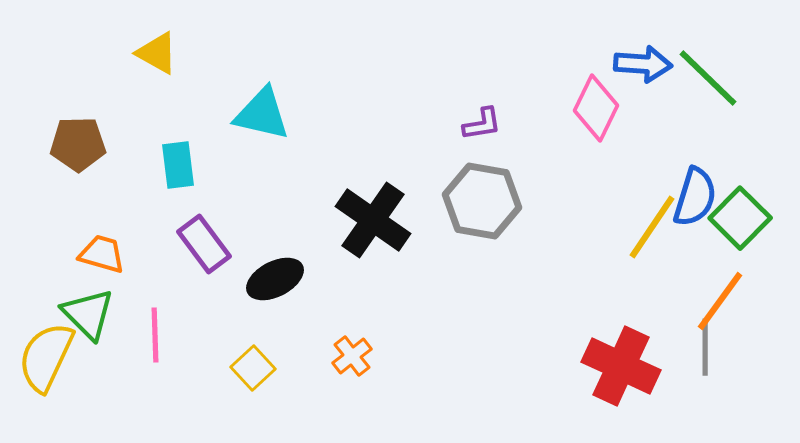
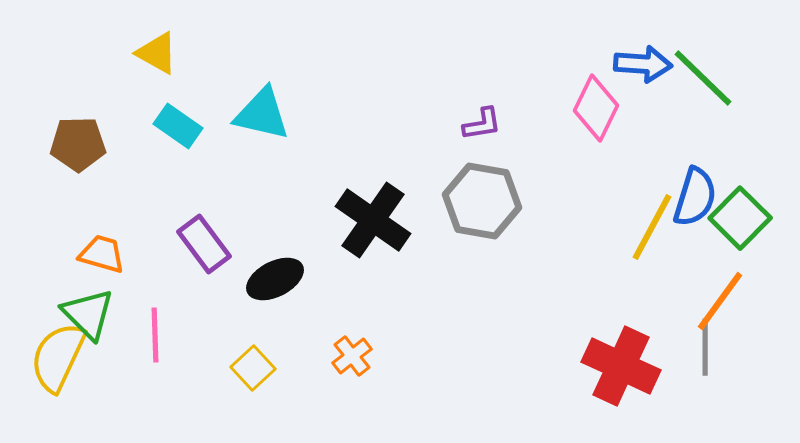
green line: moved 5 px left
cyan rectangle: moved 39 px up; rotated 48 degrees counterclockwise
yellow line: rotated 6 degrees counterclockwise
yellow semicircle: moved 12 px right
